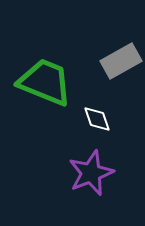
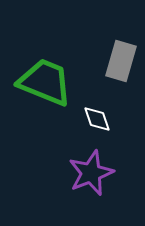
gray rectangle: rotated 45 degrees counterclockwise
